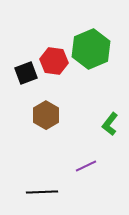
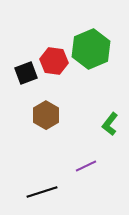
black line: rotated 16 degrees counterclockwise
